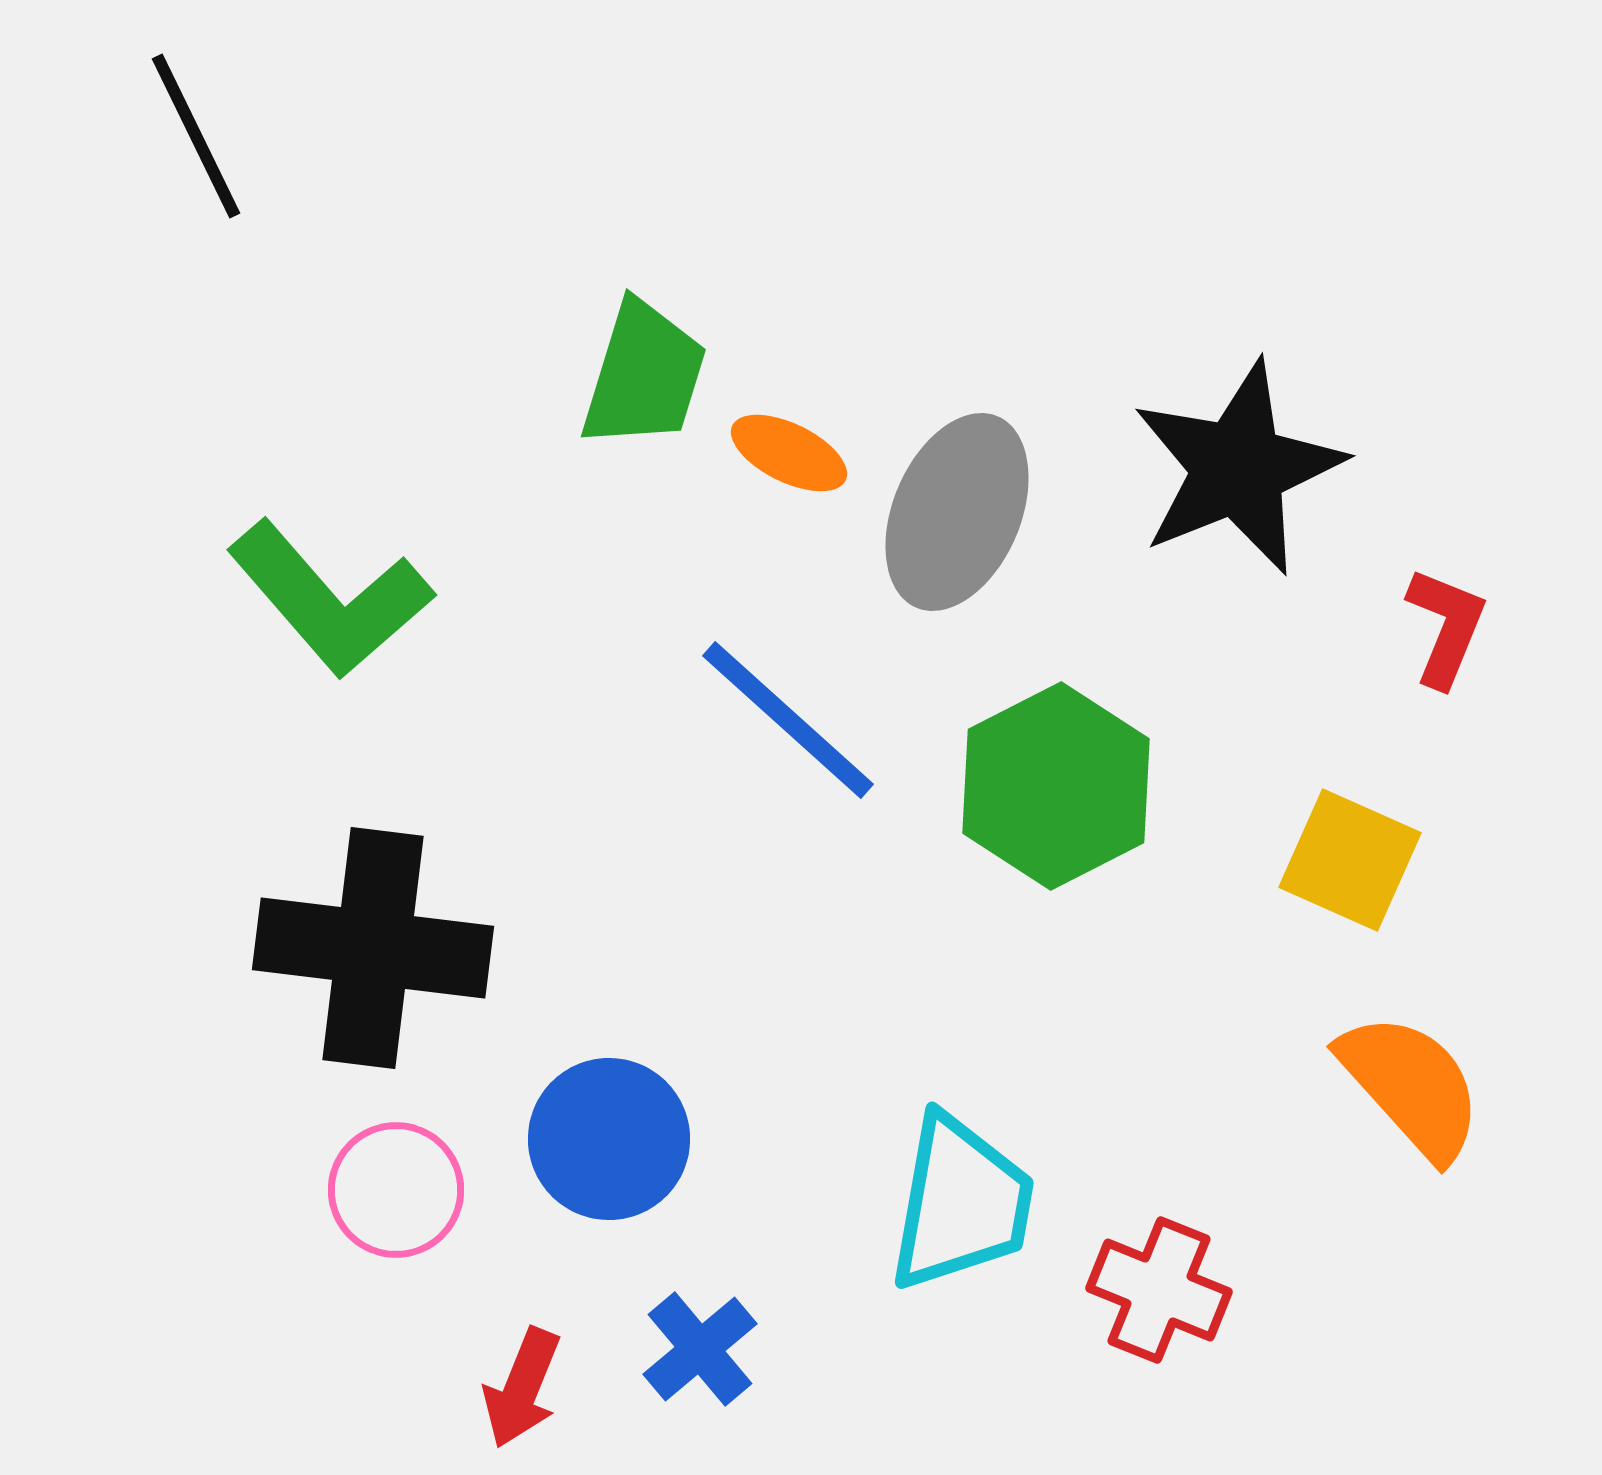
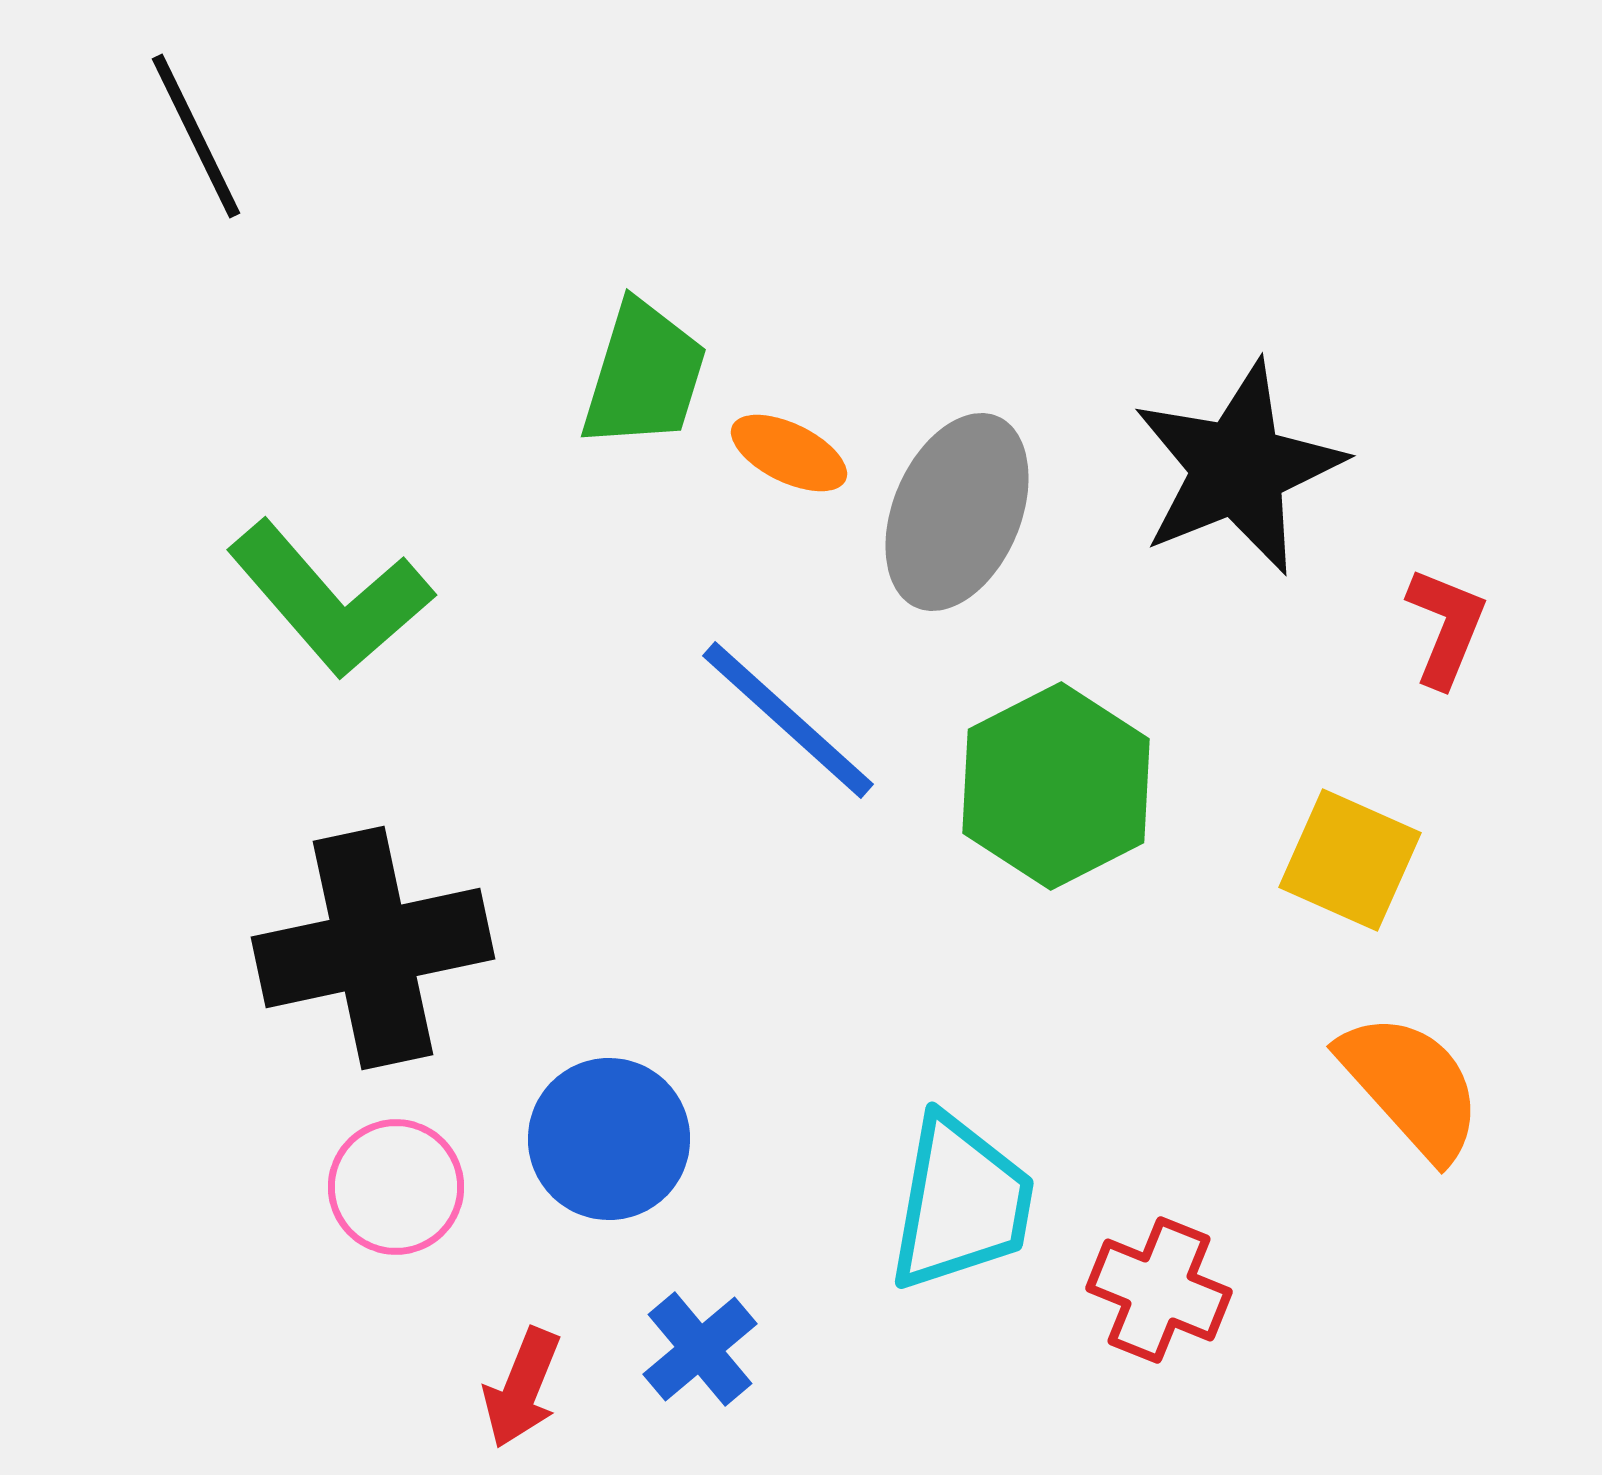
black cross: rotated 19 degrees counterclockwise
pink circle: moved 3 px up
